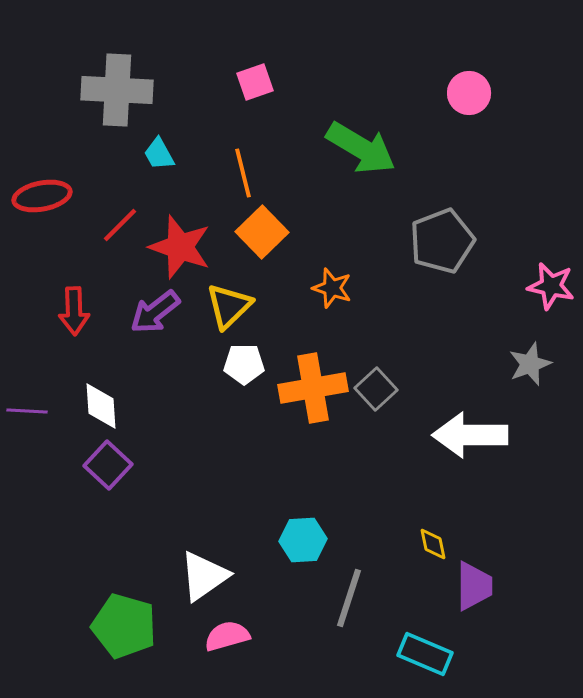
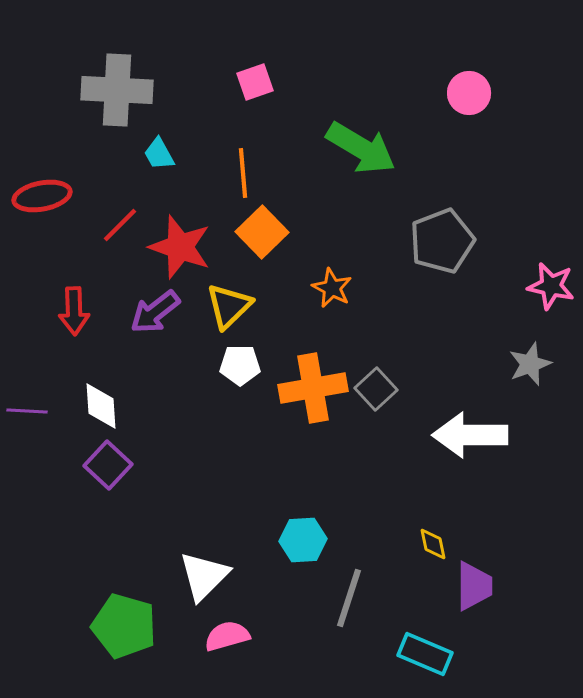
orange line: rotated 9 degrees clockwise
orange star: rotated 9 degrees clockwise
white pentagon: moved 4 px left, 1 px down
white triangle: rotated 10 degrees counterclockwise
